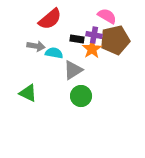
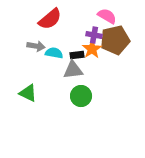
black rectangle: moved 16 px down; rotated 16 degrees counterclockwise
gray triangle: rotated 25 degrees clockwise
